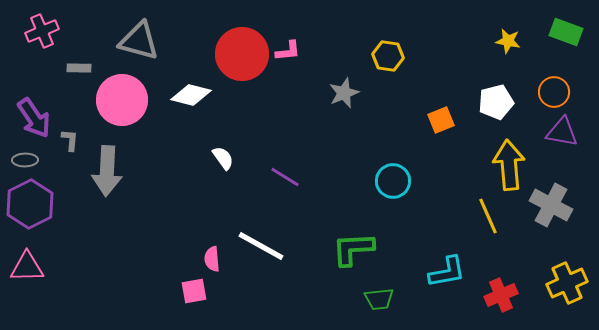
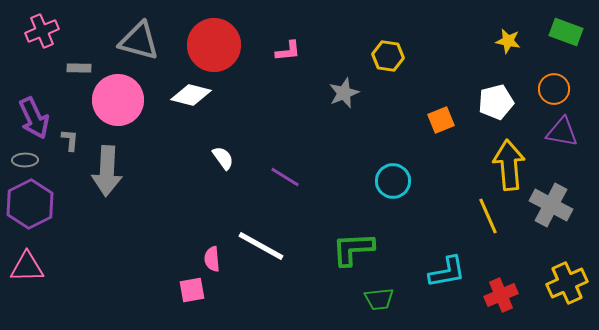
red circle: moved 28 px left, 9 px up
orange circle: moved 3 px up
pink circle: moved 4 px left
purple arrow: rotated 9 degrees clockwise
pink square: moved 2 px left, 1 px up
